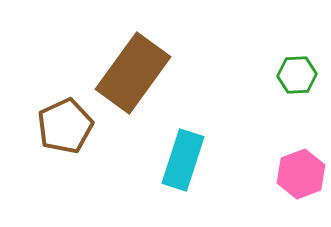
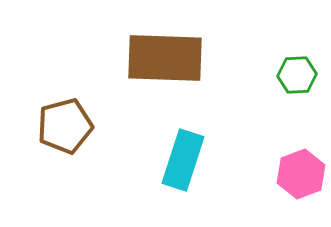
brown rectangle: moved 32 px right, 15 px up; rotated 56 degrees clockwise
brown pentagon: rotated 10 degrees clockwise
